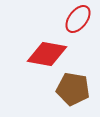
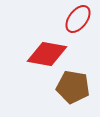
brown pentagon: moved 2 px up
